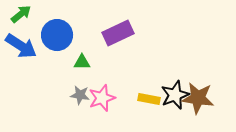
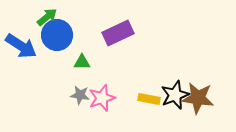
green arrow: moved 26 px right, 3 px down
